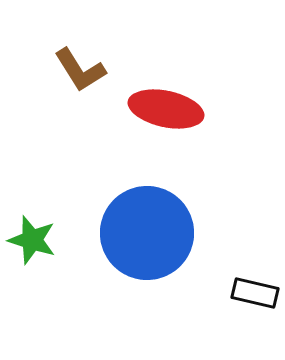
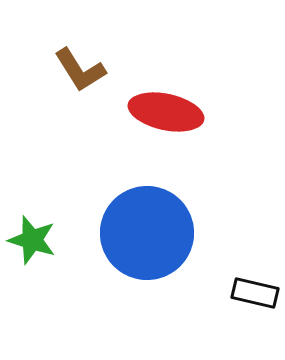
red ellipse: moved 3 px down
